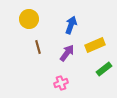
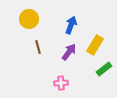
yellow rectangle: rotated 36 degrees counterclockwise
purple arrow: moved 2 px right, 1 px up
pink cross: rotated 16 degrees clockwise
